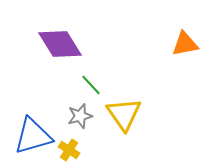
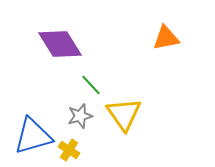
orange triangle: moved 19 px left, 6 px up
